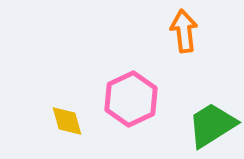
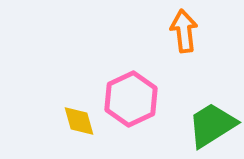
yellow diamond: moved 12 px right
